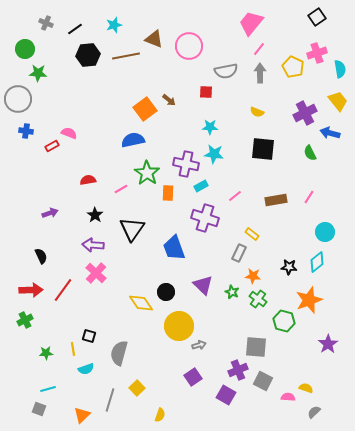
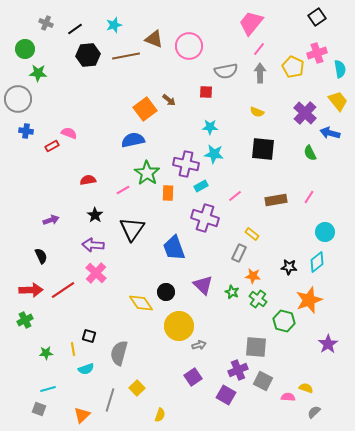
purple cross at (305, 113): rotated 20 degrees counterclockwise
pink line at (121, 189): moved 2 px right, 1 px down
purple arrow at (50, 213): moved 1 px right, 7 px down
red line at (63, 290): rotated 20 degrees clockwise
